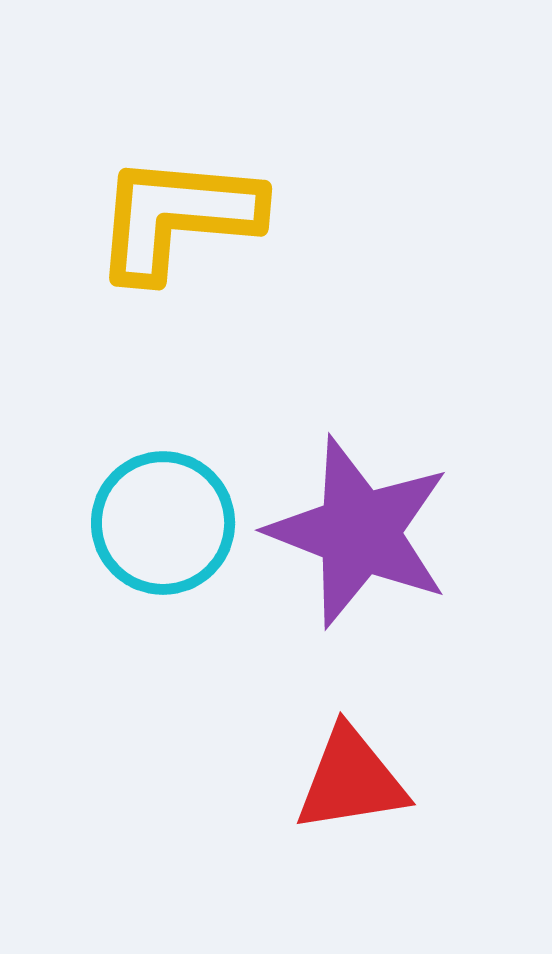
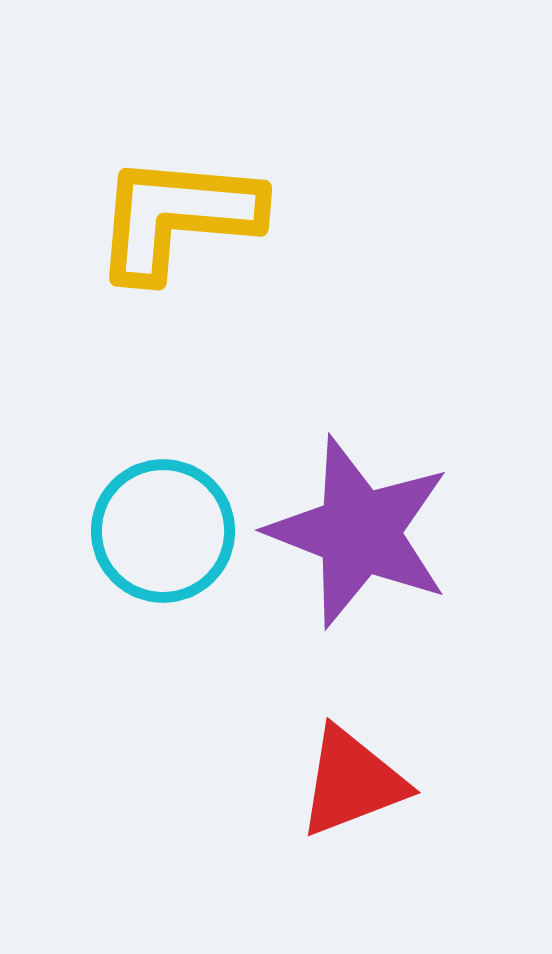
cyan circle: moved 8 px down
red triangle: moved 1 px right, 2 px down; rotated 12 degrees counterclockwise
